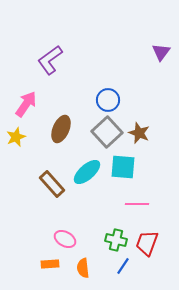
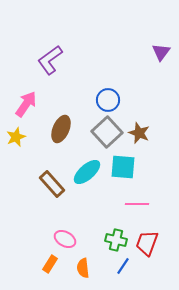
orange rectangle: rotated 54 degrees counterclockwise
